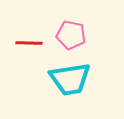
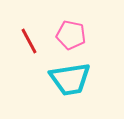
red line: moved 2 px up; rotated 60 degrees clockwise
